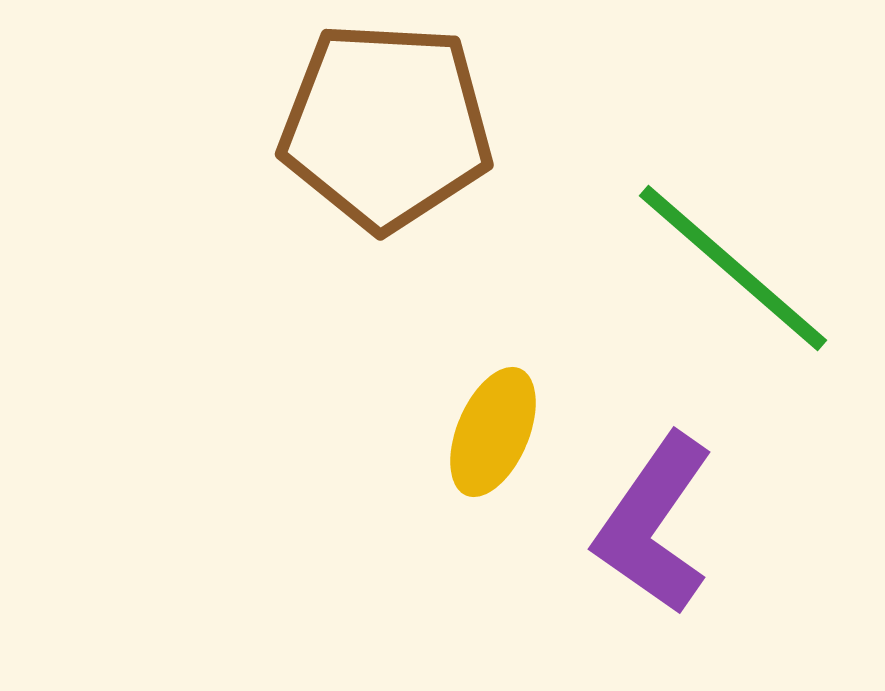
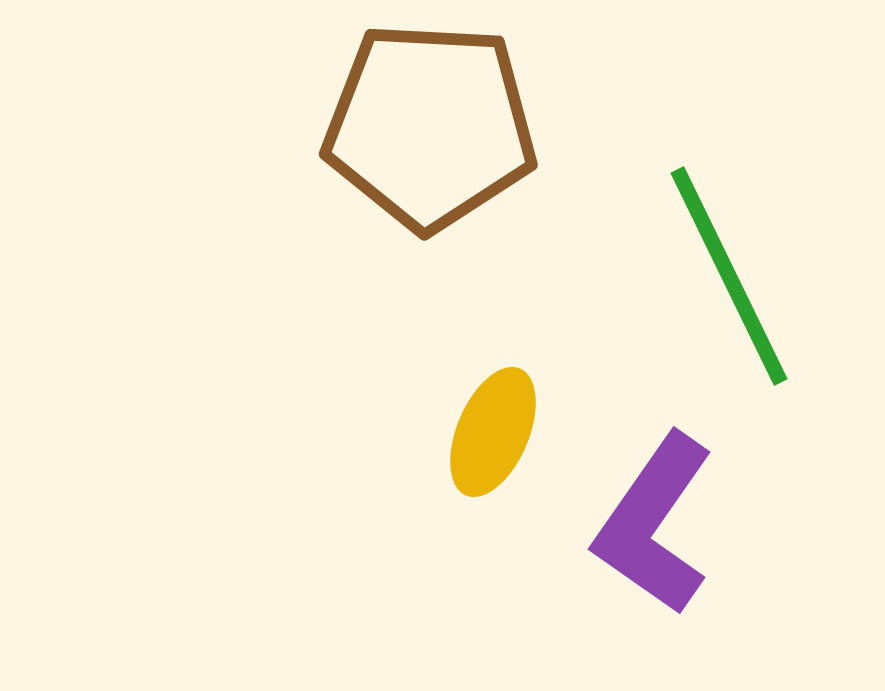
brown pentagon: moved 44 px right
green line: moved 4 px left, 8 px down; rotated 23 degrees clockwise
